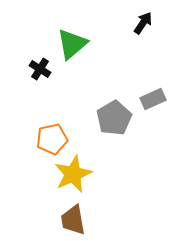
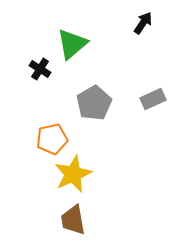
gray pentagon: moved 20 px left, 15 px up
